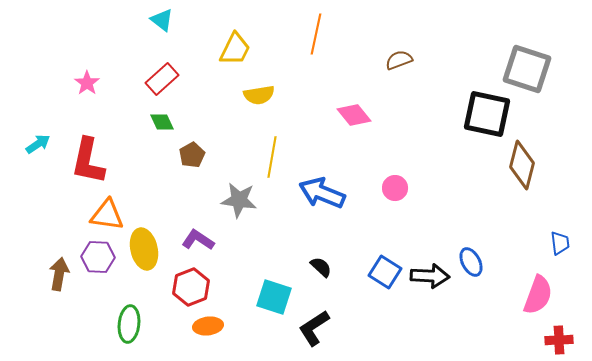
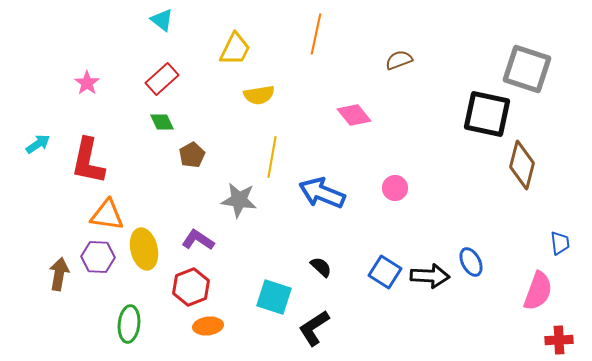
pink semicircle: moved 4 px up
